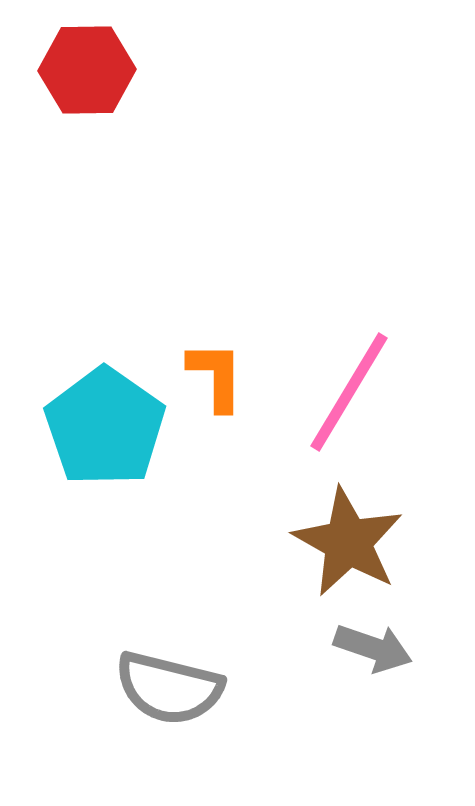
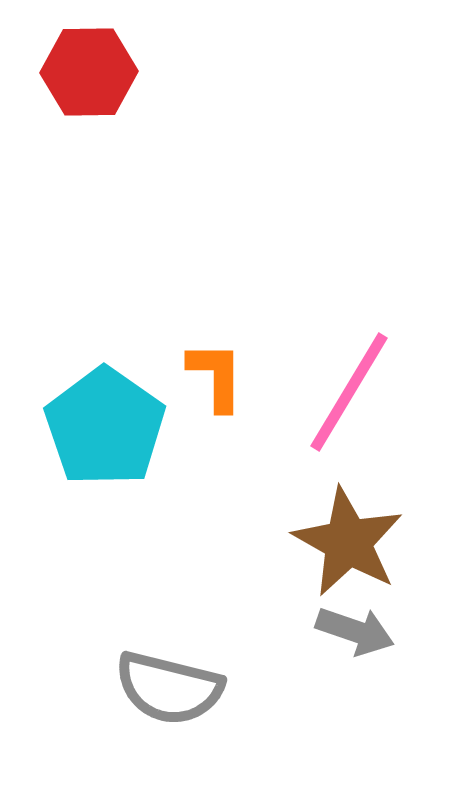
red hexagon: moved 2 px right, 2 px down
gray arrow: moved 18 px left, 17 px up
